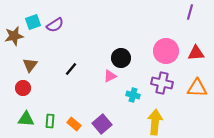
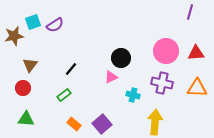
pink triangle: moved 1 px right, 1 px down
green rectangle: moved 14 px right, 26 px up; rotated 48 degrees clockwise
